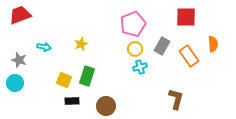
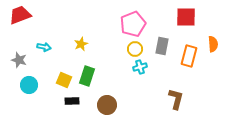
gray rectangle: rotated 18 degrees counterclockwise
orange rectangle: rotated 50 degrees clockwise
cyan circle: moved 14 px right, 2 px down
brown circle: moved 1 px right, 1 px up
